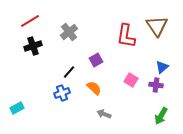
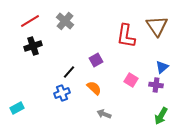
gray cross: moved 4 px left, 11 px up; rotated 12 degrees counterclockwise
